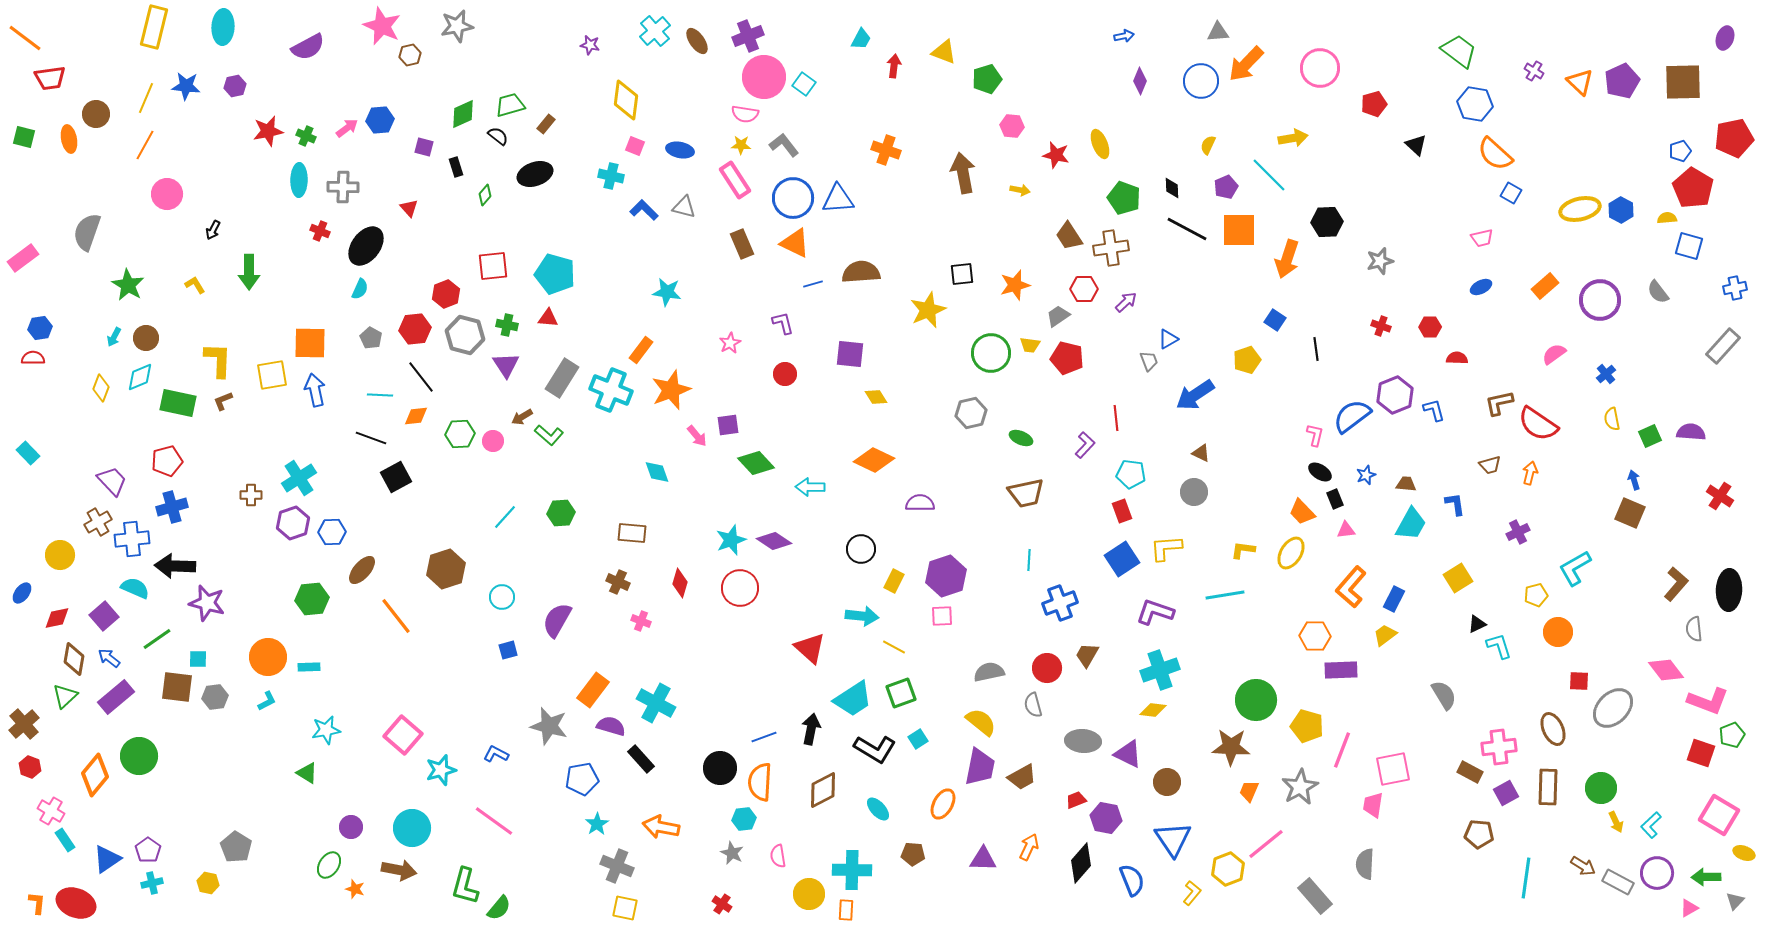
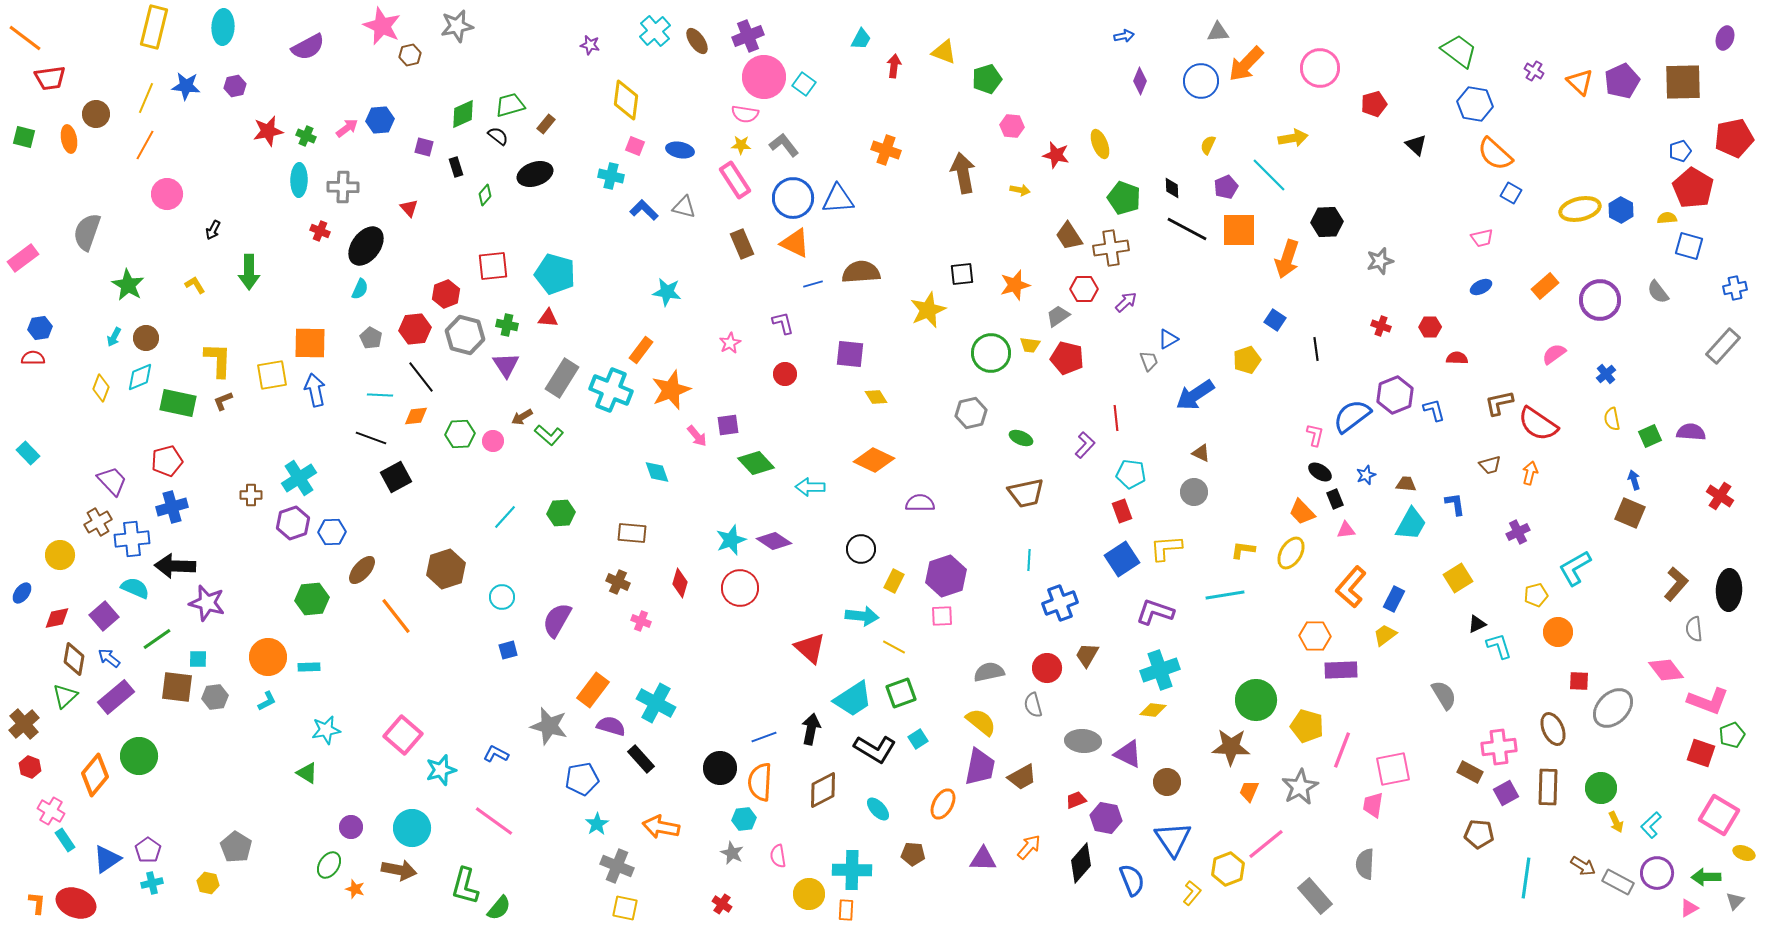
orange arrow at (1029, 847): rotated 16 degrees clockwise
